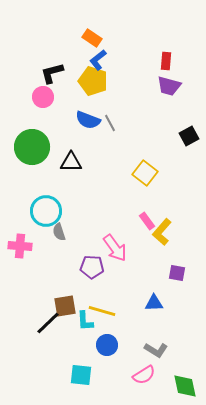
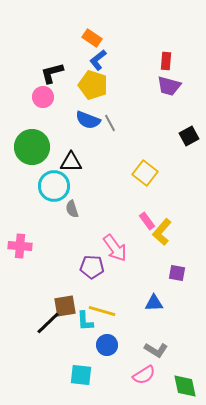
yellow pentagon: moved 4 px down
cyan circle: moved 8 px right, 25 px up
gray semicircle: moved 13 px right, 23 px up
